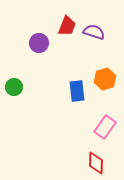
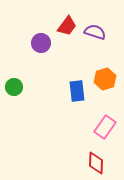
red trapezoid: rotated 15 degrees clockwise
purple semicircle: moved 1 px right
purple circle: moved 2 px right
